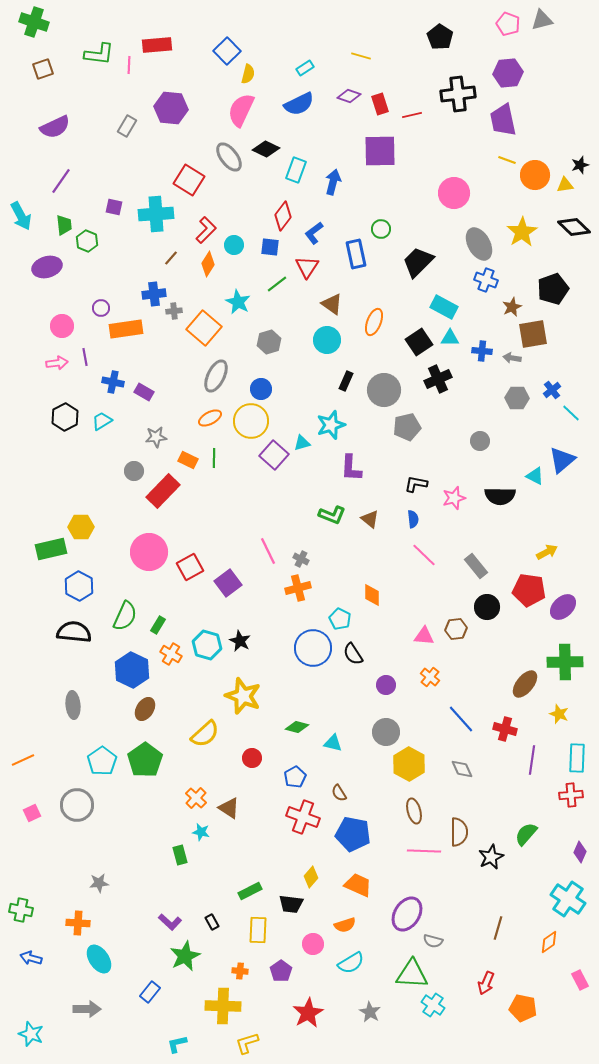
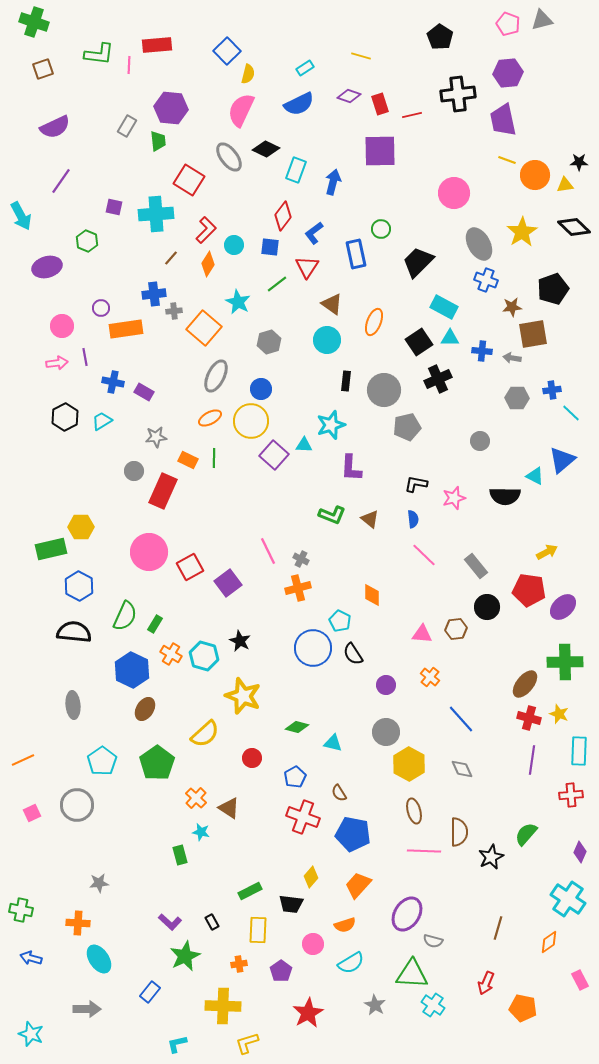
black star at (580, 165): moved 1 px left, 3 px up; rotated 18 degrees clockwise
green trapezoid at (64, 225): moved 94 px right, 84 px up
brown star at (512, 307): rotated 18 degrees clockwise
black rectangle at (346, 381): rotated 18 degrees counterclockwise
blue cross at (552, 390): rotated 30 degrees clockwise
cyan triangle at (302, 443): moved 2 px right, 2 px down; rotated 18 degrees clockwise
red rectangle at (163, 491): rotated 20 degrees counterclockwise
black semicircle at (500, 496): moved 5 px right
cyan pentagon at (340, 619): moved 2 px down
green rectangle at (158, 625): moved 3 px left, 1 px up
pink triangle at (424, 636): moved 2 px left, 2 px up
cyan hexagon at (207, 645): moved 3 px left, 11 px down
red cross at (505, 729): moved 24 px right, 11 px up
cyan rectangle at (577, 758): moved 2 px right, 7 px up
green pentagon at (145, 760): moved 12 px right, 3 px down
orange trapezoid at (358, 885): rotated 72 degrees counterclockwise
orange cross at (240, 971): moved 1 px left, 7 px up; rotated 14 degrees counterclockwise
gray star at (370, 1012): moved 5 px right, 7 px up
